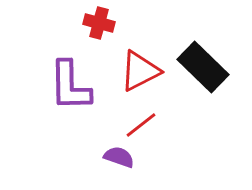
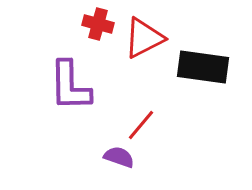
red cross: moved 1 px left, 1 px down
black rectangle: rotated 36 degrees counterclockwise
red triangle: moved 4 px right, 33 px up
red line: rotated 12 degrees counterclockwise
